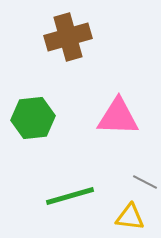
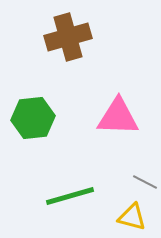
yellow triangle: moved 2 px right; rotated 8 degrees clockwise
